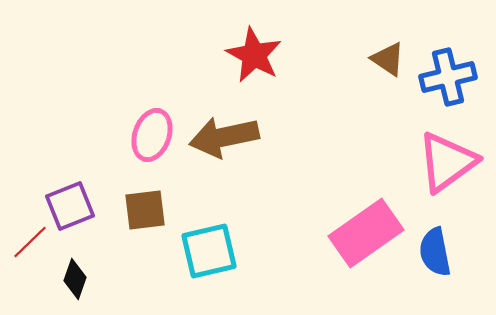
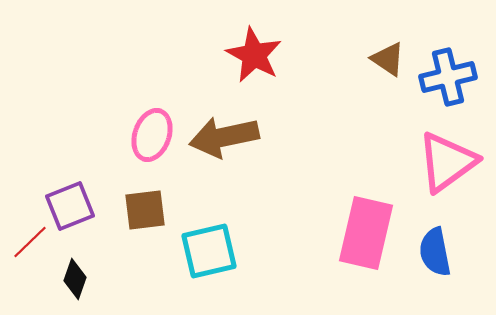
pink rectangle: rotated 42 degrees counterclockwise
